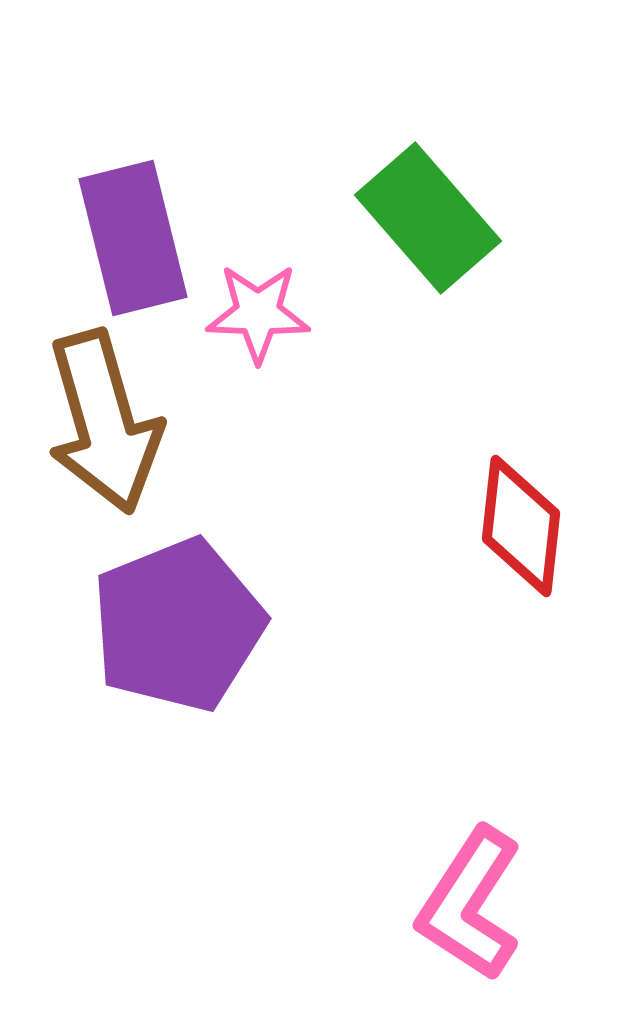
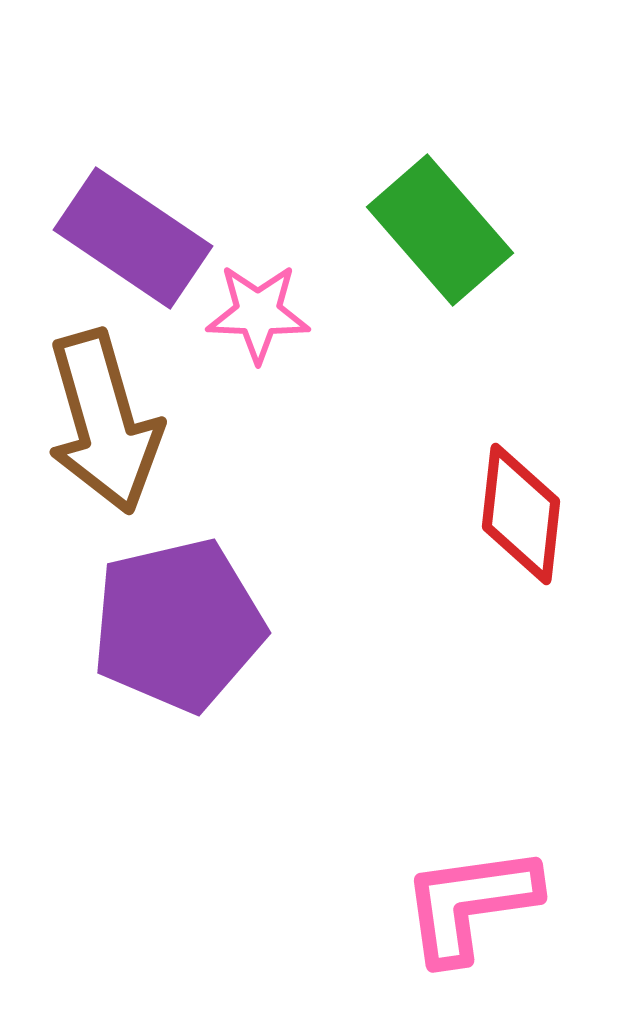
green rectangle: moved 12 px right, 12 px down
purple rectangle: rotated 42 degrees counterclockwise
red diamond: moved 12 px up
purple pentagon: rotated 9 degrees clockwise
pink L-shape: rotated 49 degrees clockwise
